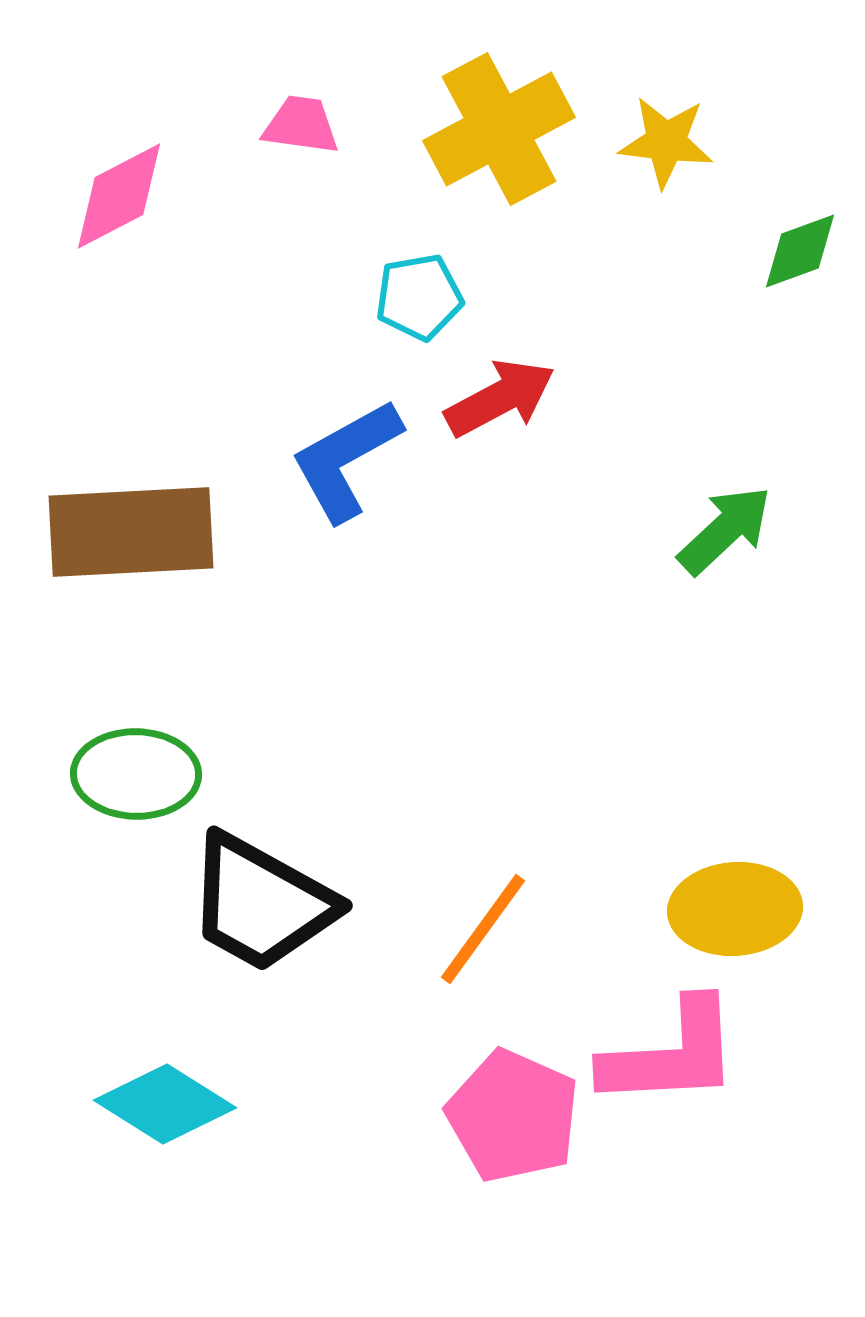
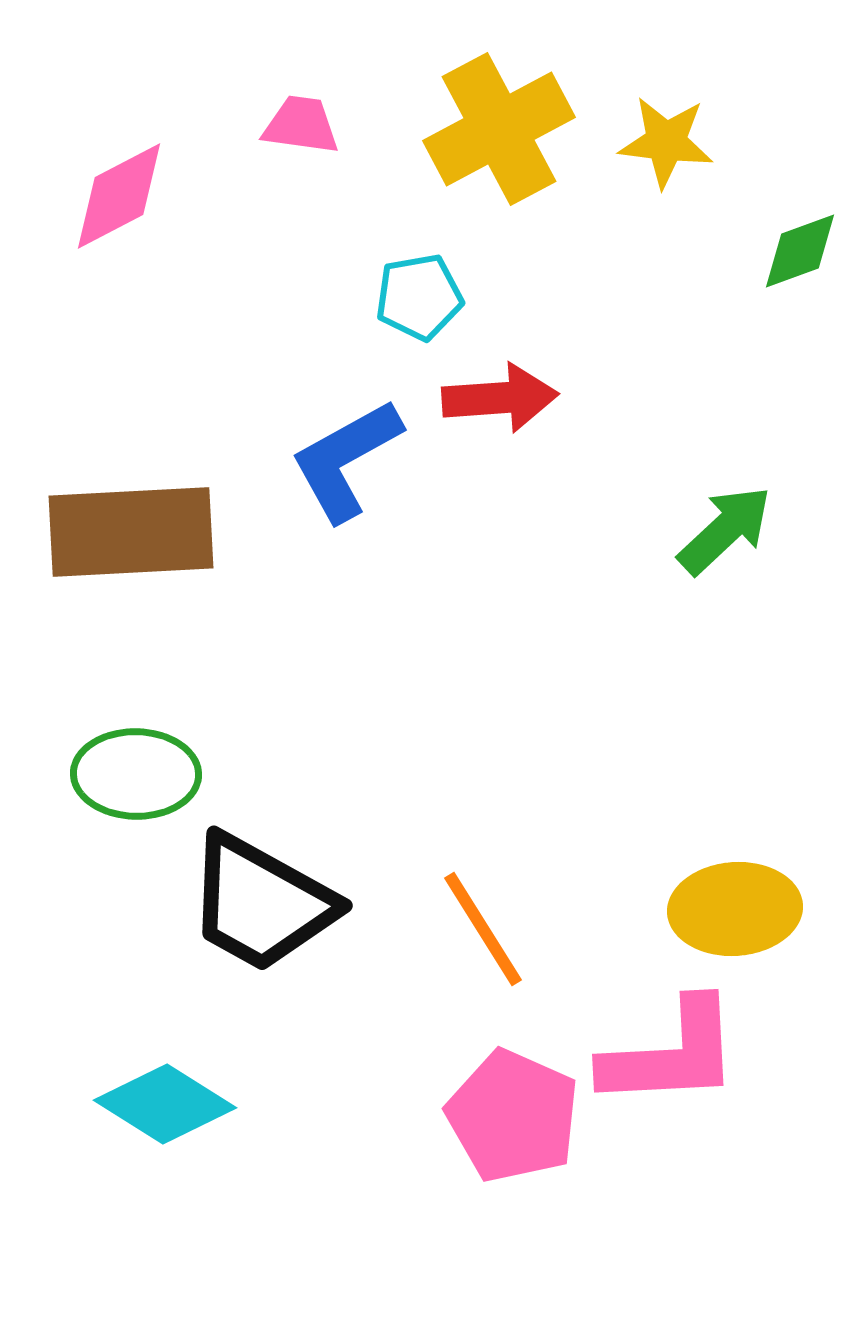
red arrow: rotated 24 degrees clockwise
orange line: rotated 68 degrees counterclockwise
